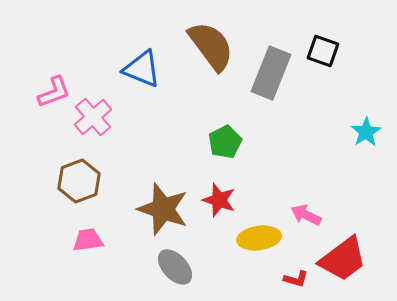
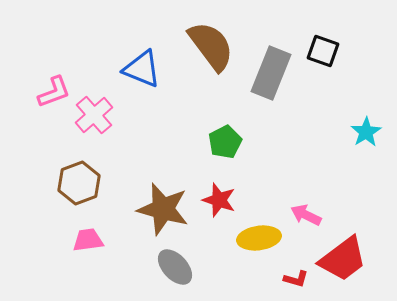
pink cross: moved 1 px right, 2 px up
brown hexagon: moved 2 px down
brown star: rotated 4 degrees counterclockwise
